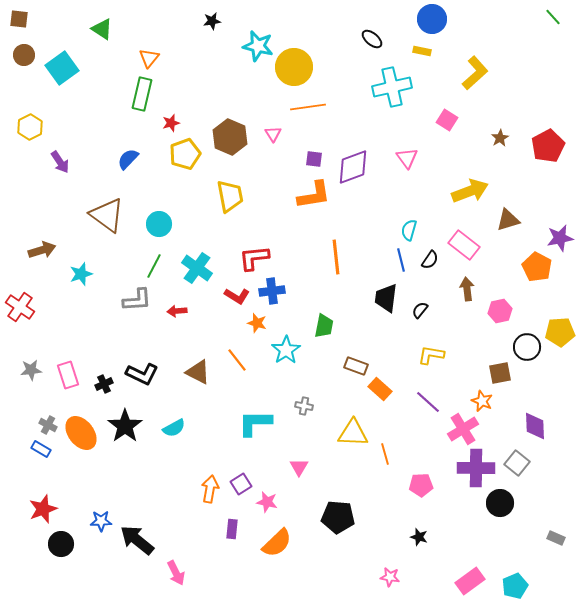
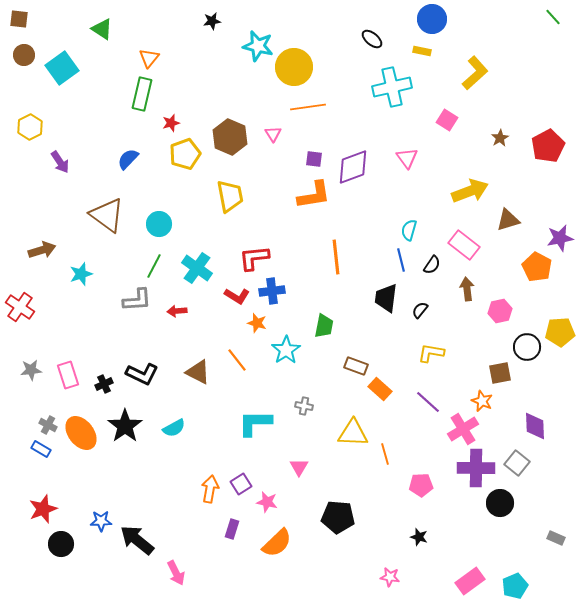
black semicircle at (430, 260): moved 2 px right, 5 px down
yellow L-shape at (431, 355): moved 2 px up
purple rectangle at (232, 529): rotated 12 degrees clockwise
